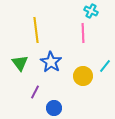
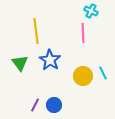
yellow line: moved 1 px down
blue star: moved 1 px left, 2 px up
cyan line: moved 2 px left, 7 px down; rotated 64 degrees counterclockwise
purple line: moved 13 px down
blue circle: moved 3 px up
